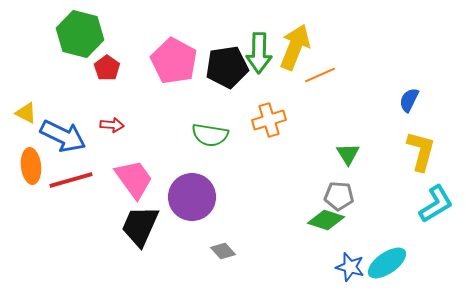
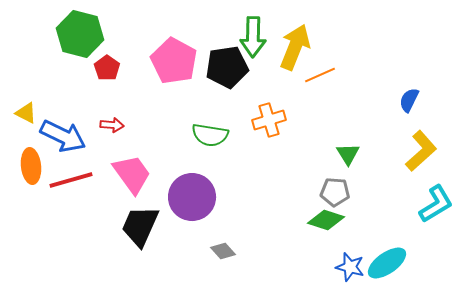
green arrow: moved 6 px left, 16 px up
yellow L-shape: rotated 33 degrees clockwise
pink trapezoid: moved 2 px left, 5 px up
gray pentagon: moved 4 px left, 4 px up
